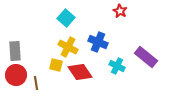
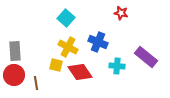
red star: moved 1 px right, 2 px down; rotated 16 degrees counterclockwise
cyan cross: rotated 21 degrees counterclockwise
red circle: moved 2 px left
